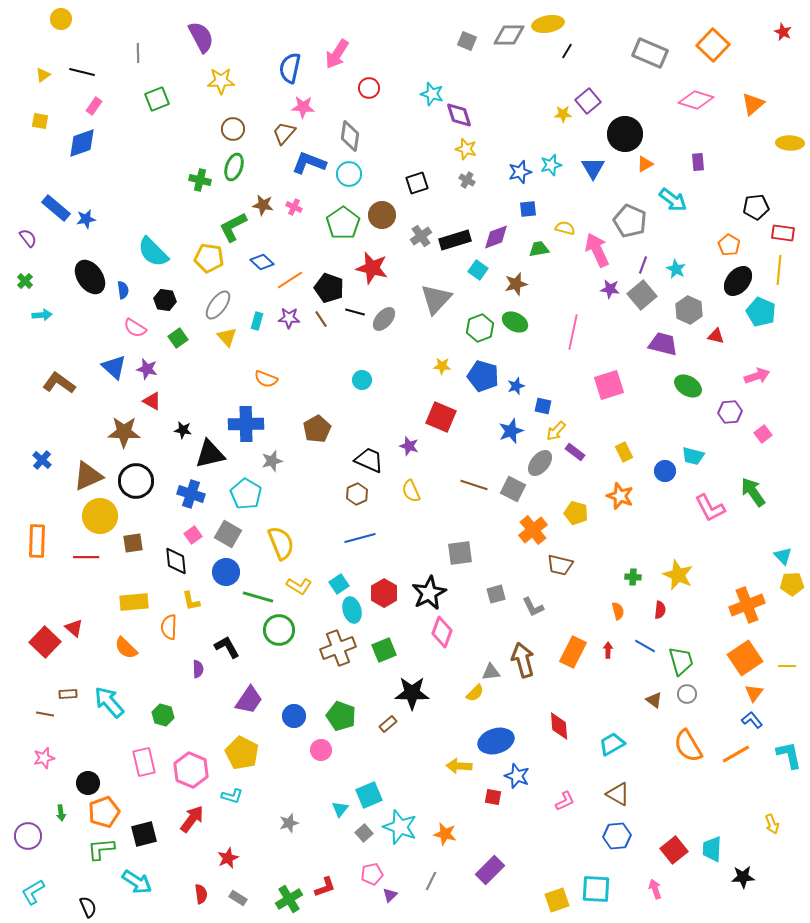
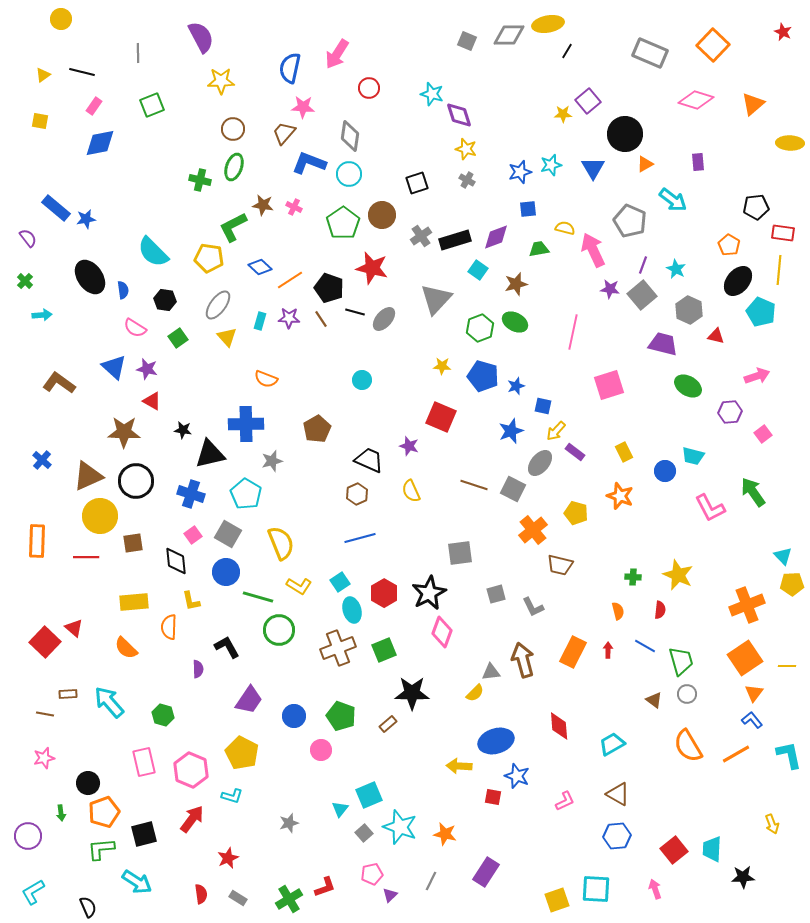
green square at (157, 99): moved 5 px left, 6 px down
blue diamond at (82, 143): moved 18 px right; rotated 8 degrees clockwise
pink arrow at (597, 250): moved 4 px left
blue diamond at (262, 262): moved 2 px left, 5 px down
cyan rectangle at (257, 321): moved 3 px right
cyan square at (339, 584): moved 1 px right, 2 px up
purple rectangle at (490, 870): moved 4 px left, 2 px down; rotated 12 degrees counterclockwise
